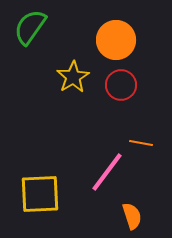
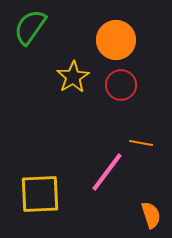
orange semicircle: moved 19 px right, 1 px up
